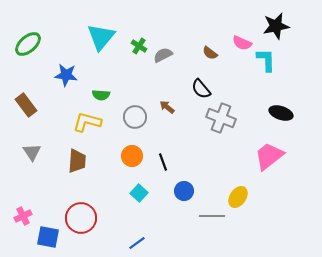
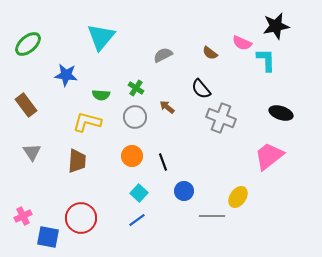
green cross: moved 3 px left, 42 px down
blue line: moved 23 px up
